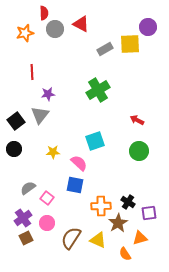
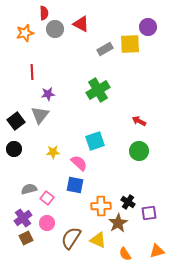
red arrow: moved 2 px right, 1 px down
gray semicircle: moved 1 px right, 1 px down; rotated 21 degrees clockwise
orange triangle: moved 17 px right, 13 px down
